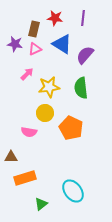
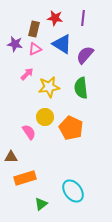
yellow circle: moved 4 px down
pink semicircle: rotated 133 degrees counterclockwise
